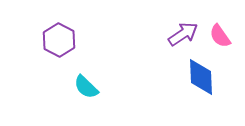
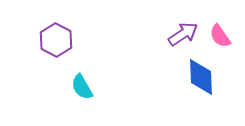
purple hexagon: moved 3 px left
cyan semicircle: moved 4 px left; rotated 16 degrees clockwise
